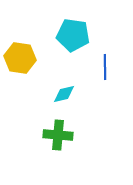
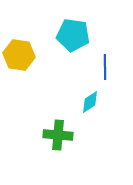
yellow hexagon: moved 1 px left, 3 px up
cyan diamond: moved 26 px right, 8 px down; rotated 20 degrees counterclockwise
